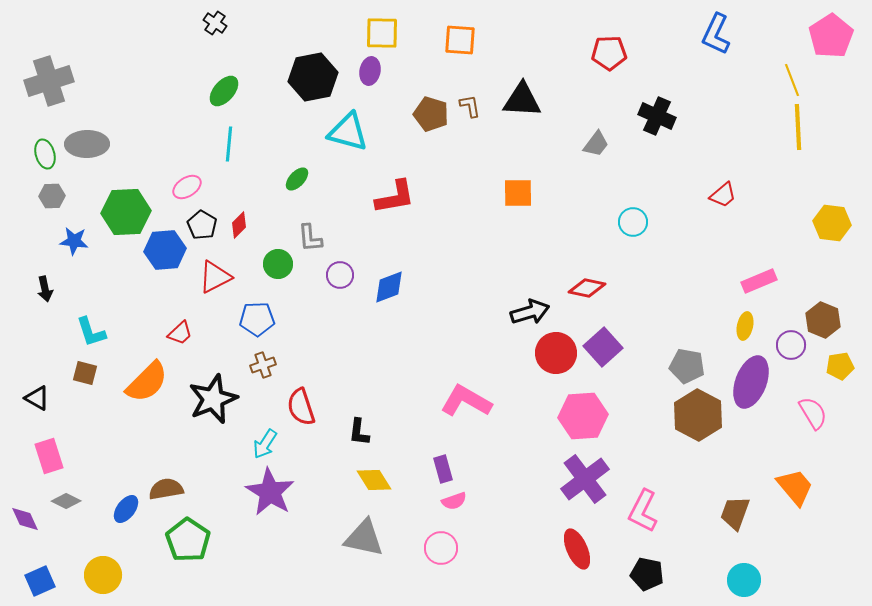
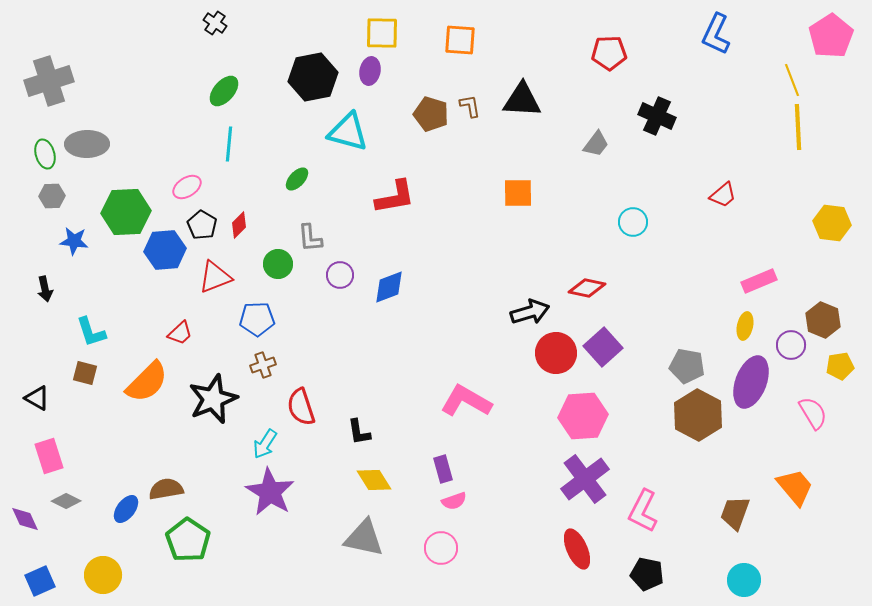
red triangle at (215, 277): rotated 6 degrees clockwise
black L-shape at (359, 432): rotated 16 degrees counterclockwise
